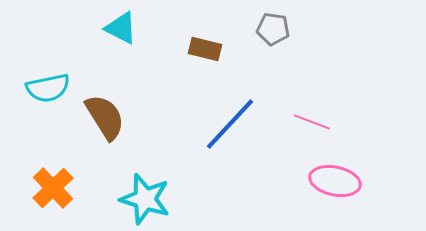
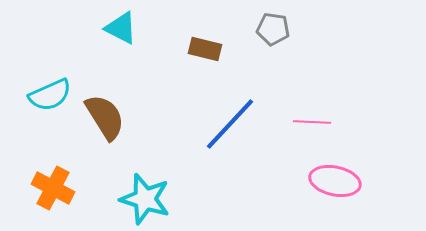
cyan semicircle: moved 2 px right, 7 px down; rotated 12 degrees counterclockwise
pink line: rotated 18 degrees counterclockwise
orange cross: rotated 18 degrees counterclockwise
